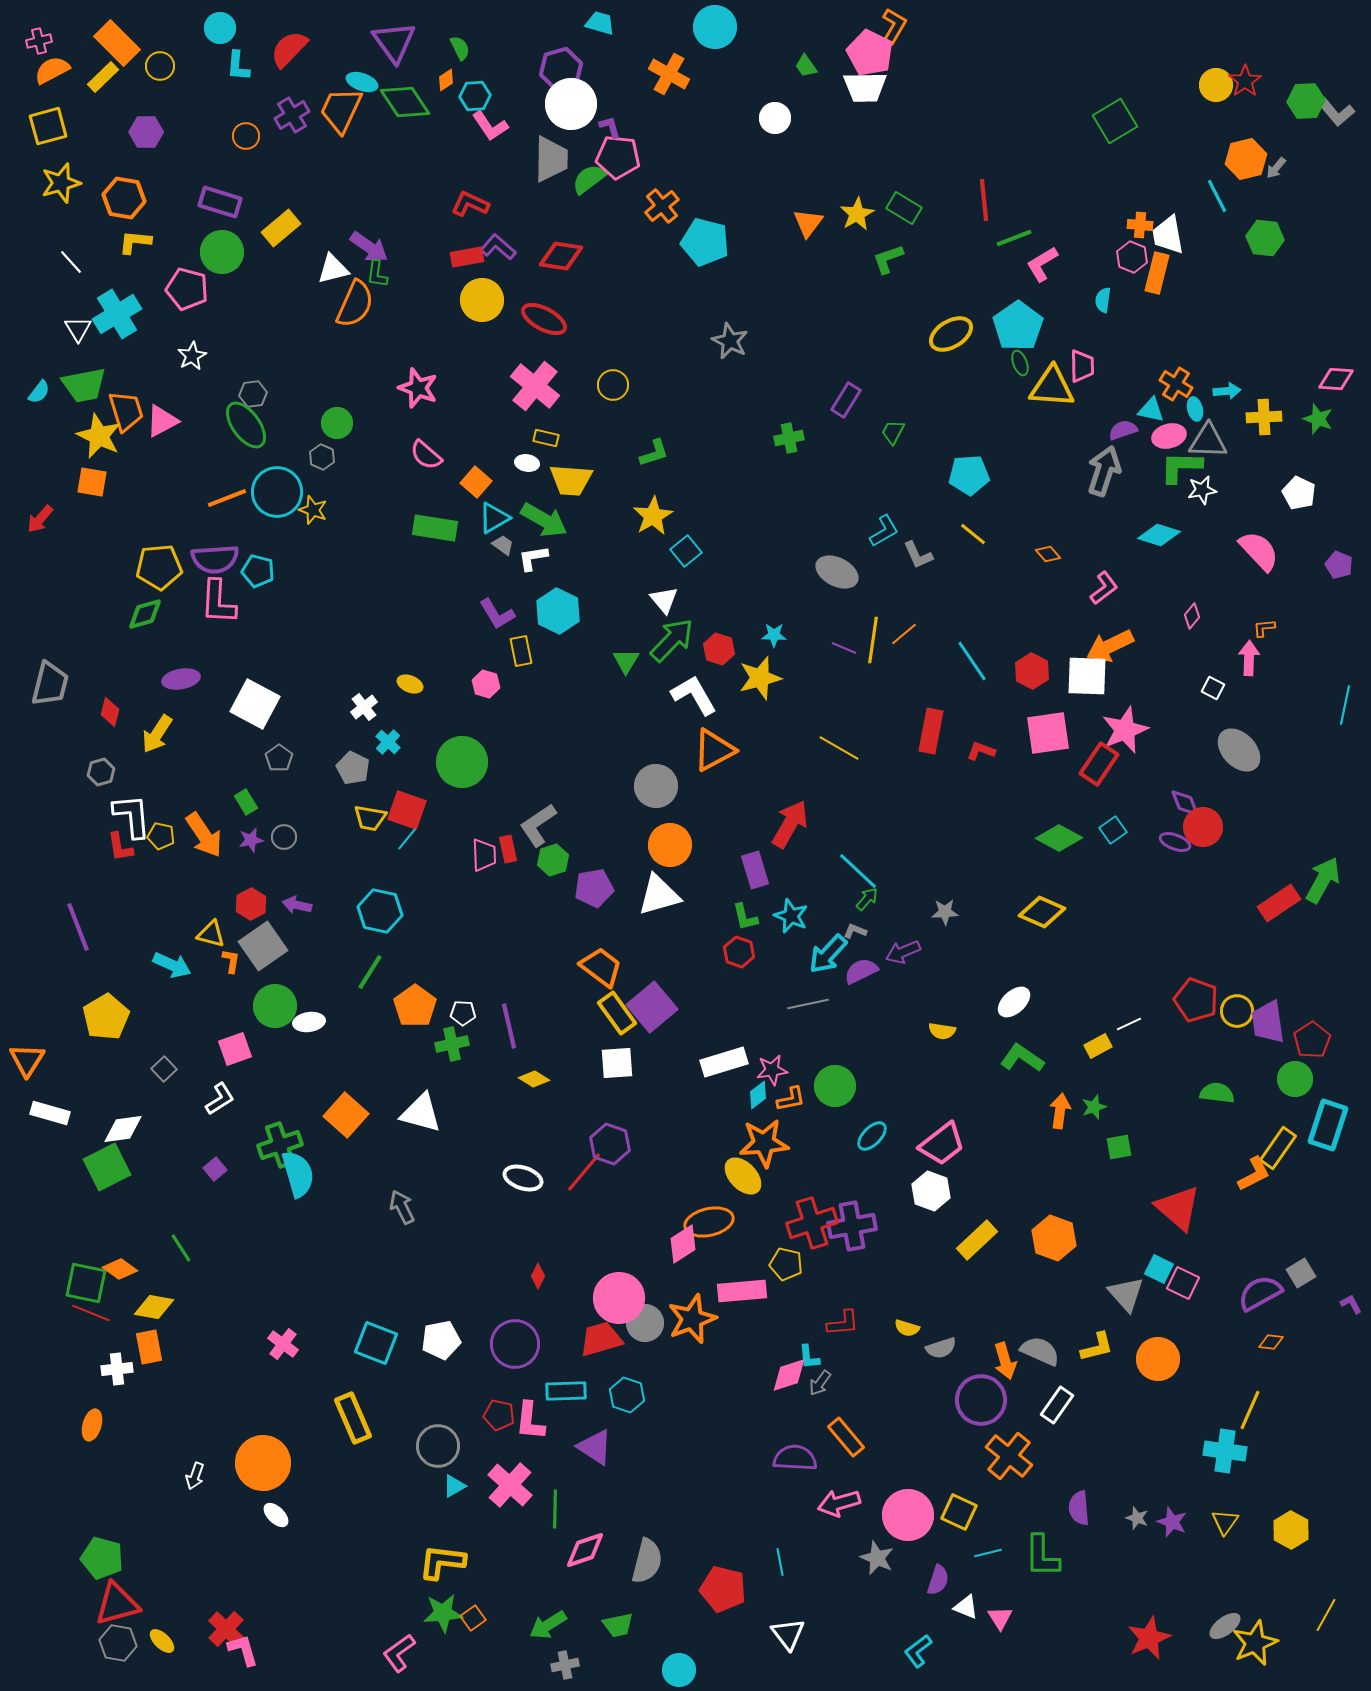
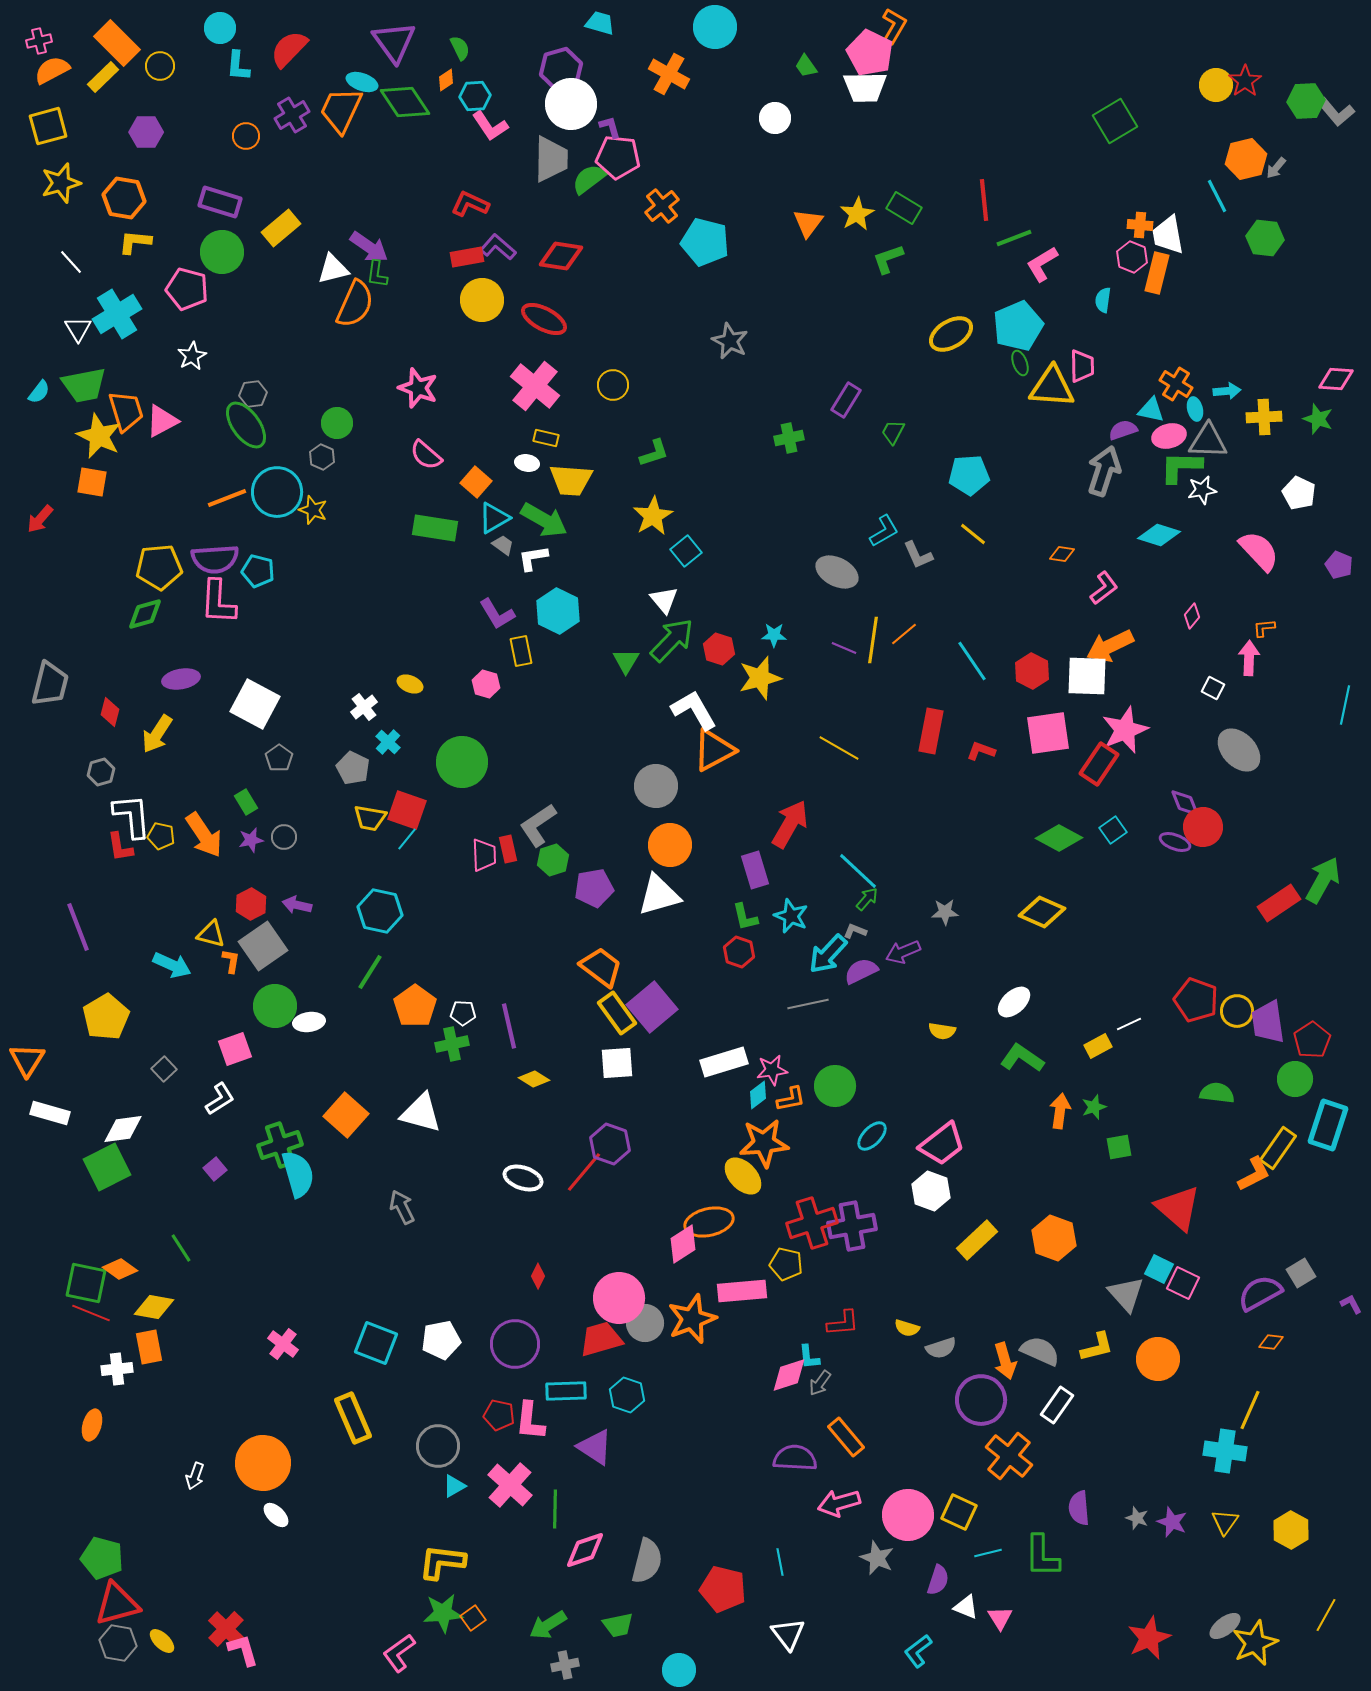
cyan pentagon at (1018, 326): rotated 12 degrees clockwise
orange diamond at (1048, 554): moved 14 px right; rotated 40 degrees counterclockwise
white L-shape at (694, 695): moved 15 px down
